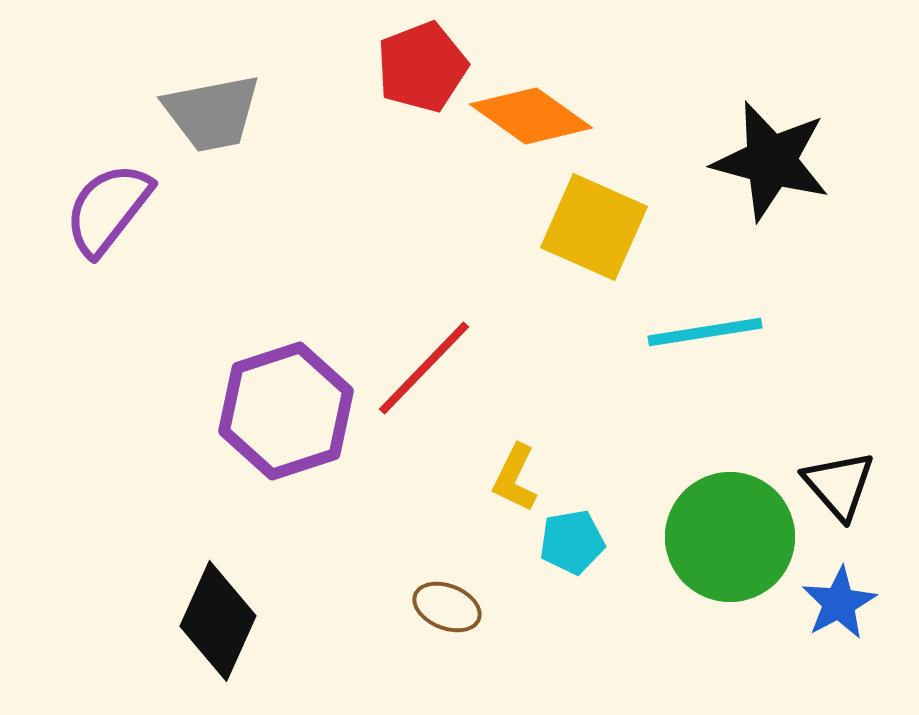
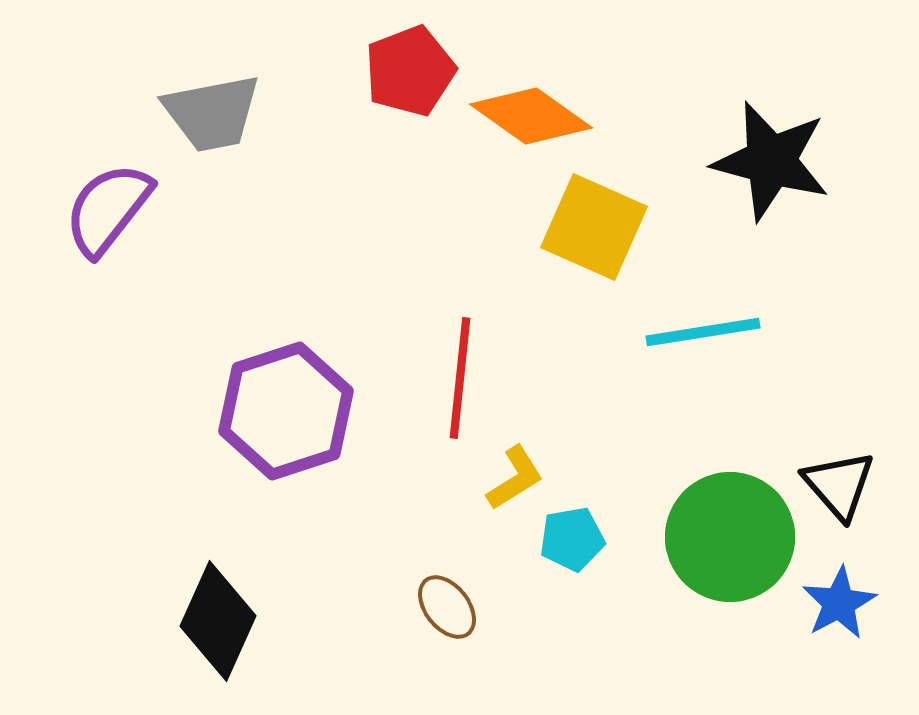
red pentagon: moved 12 px left, 4 px down
cyan line: moved 2 px left
red line: moved 36 px right, 10 px down; rotated 38 degrees counterclockwise
yellow L-shape: rotated 148 degrees counterclockwise
cyan pentagon: moved 3 px up
brown ellipse: rotated 30 degrees clockwise
